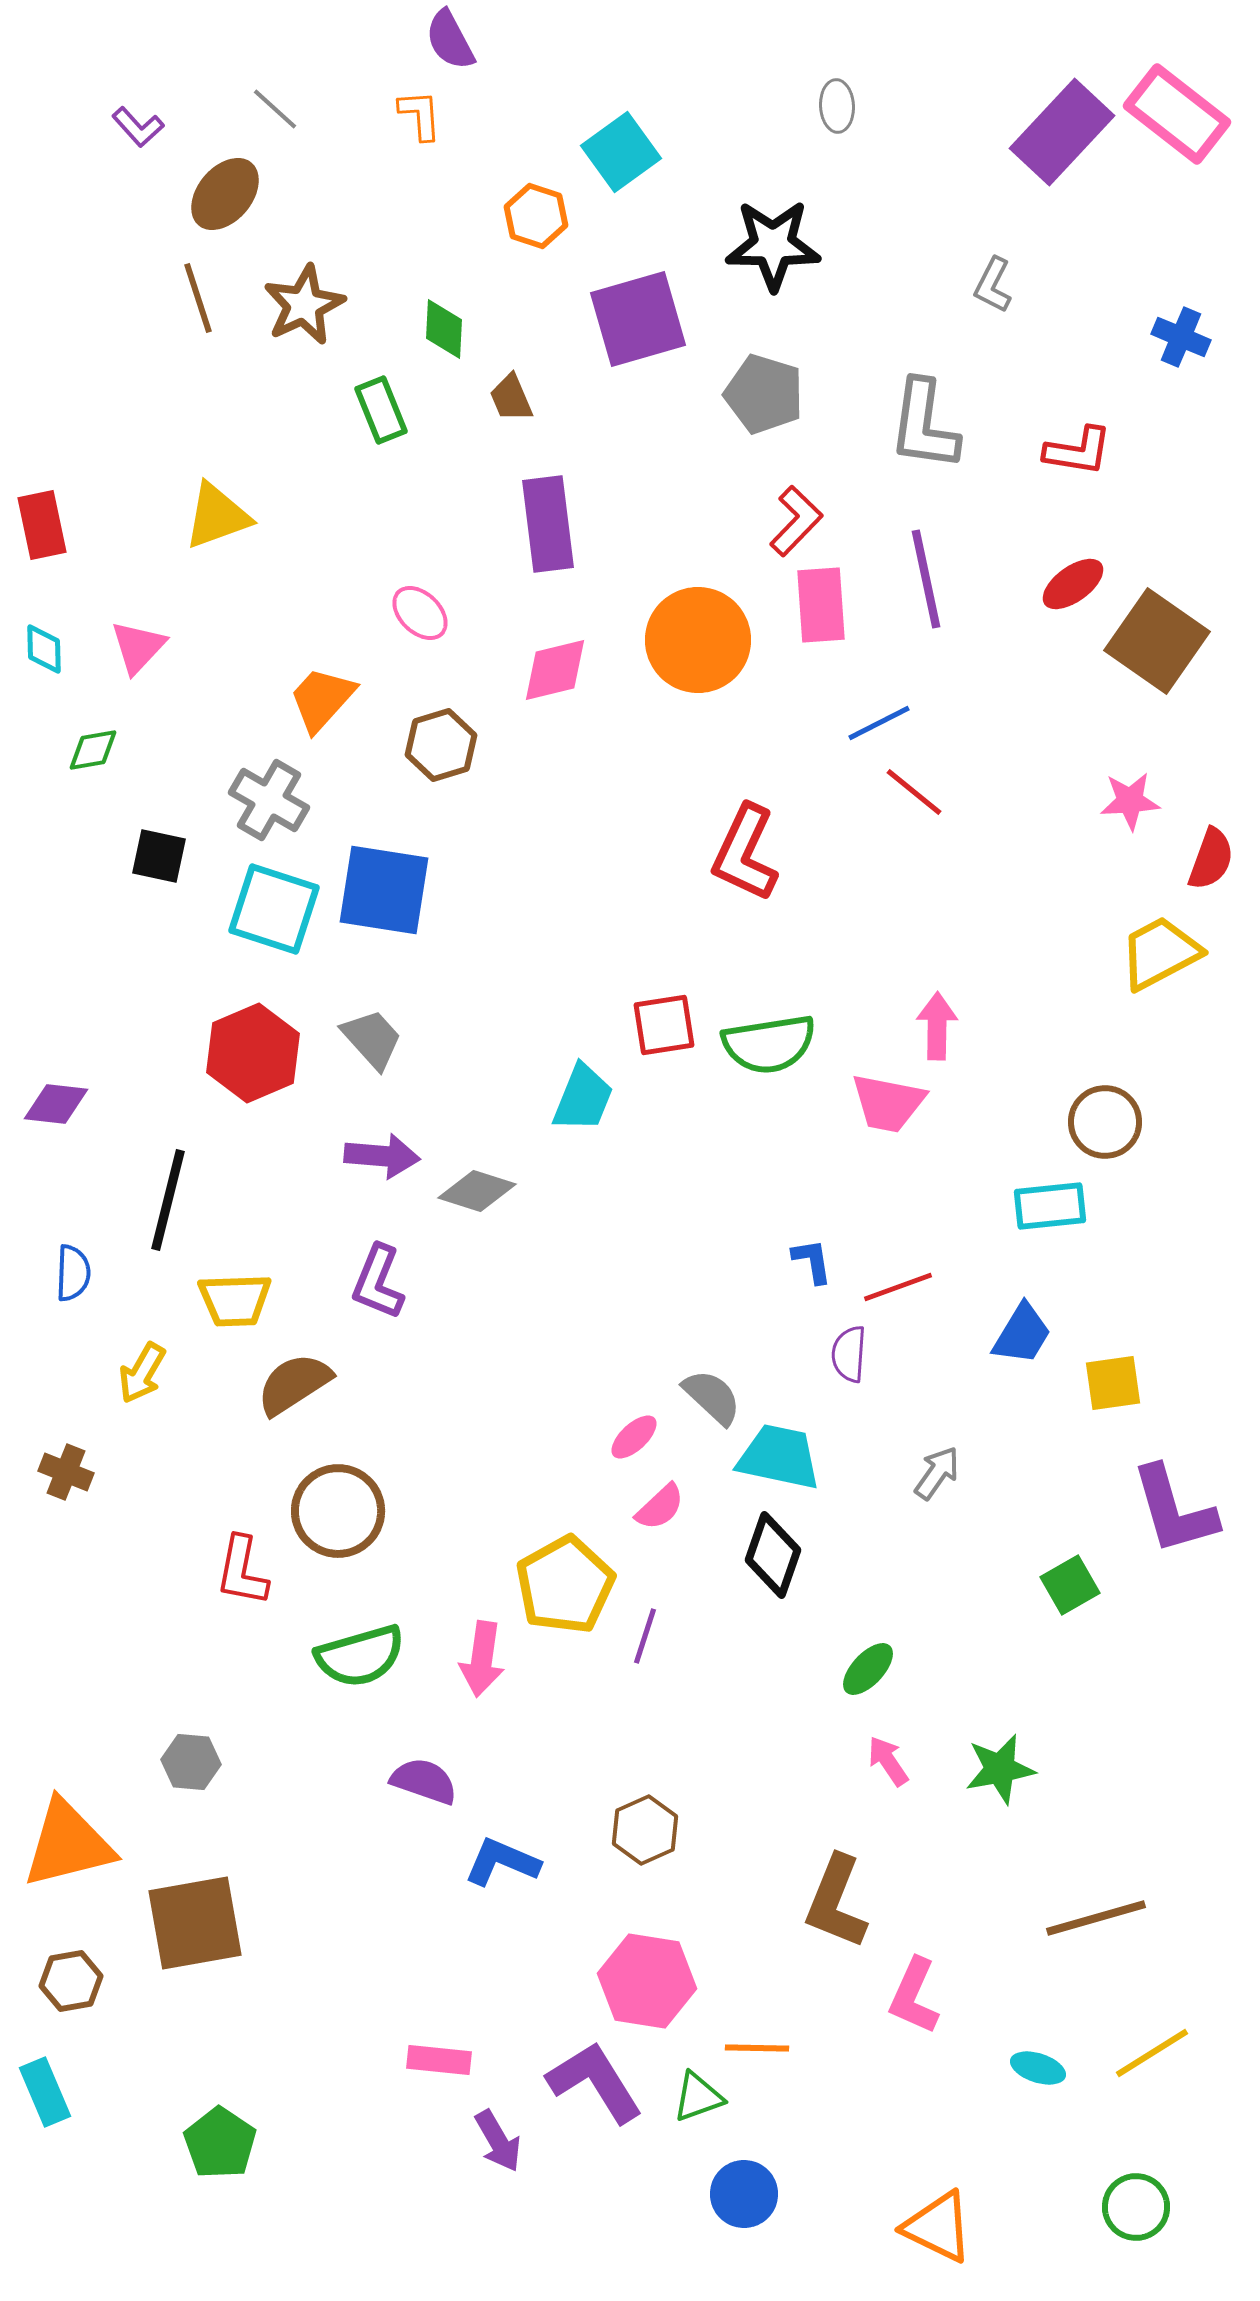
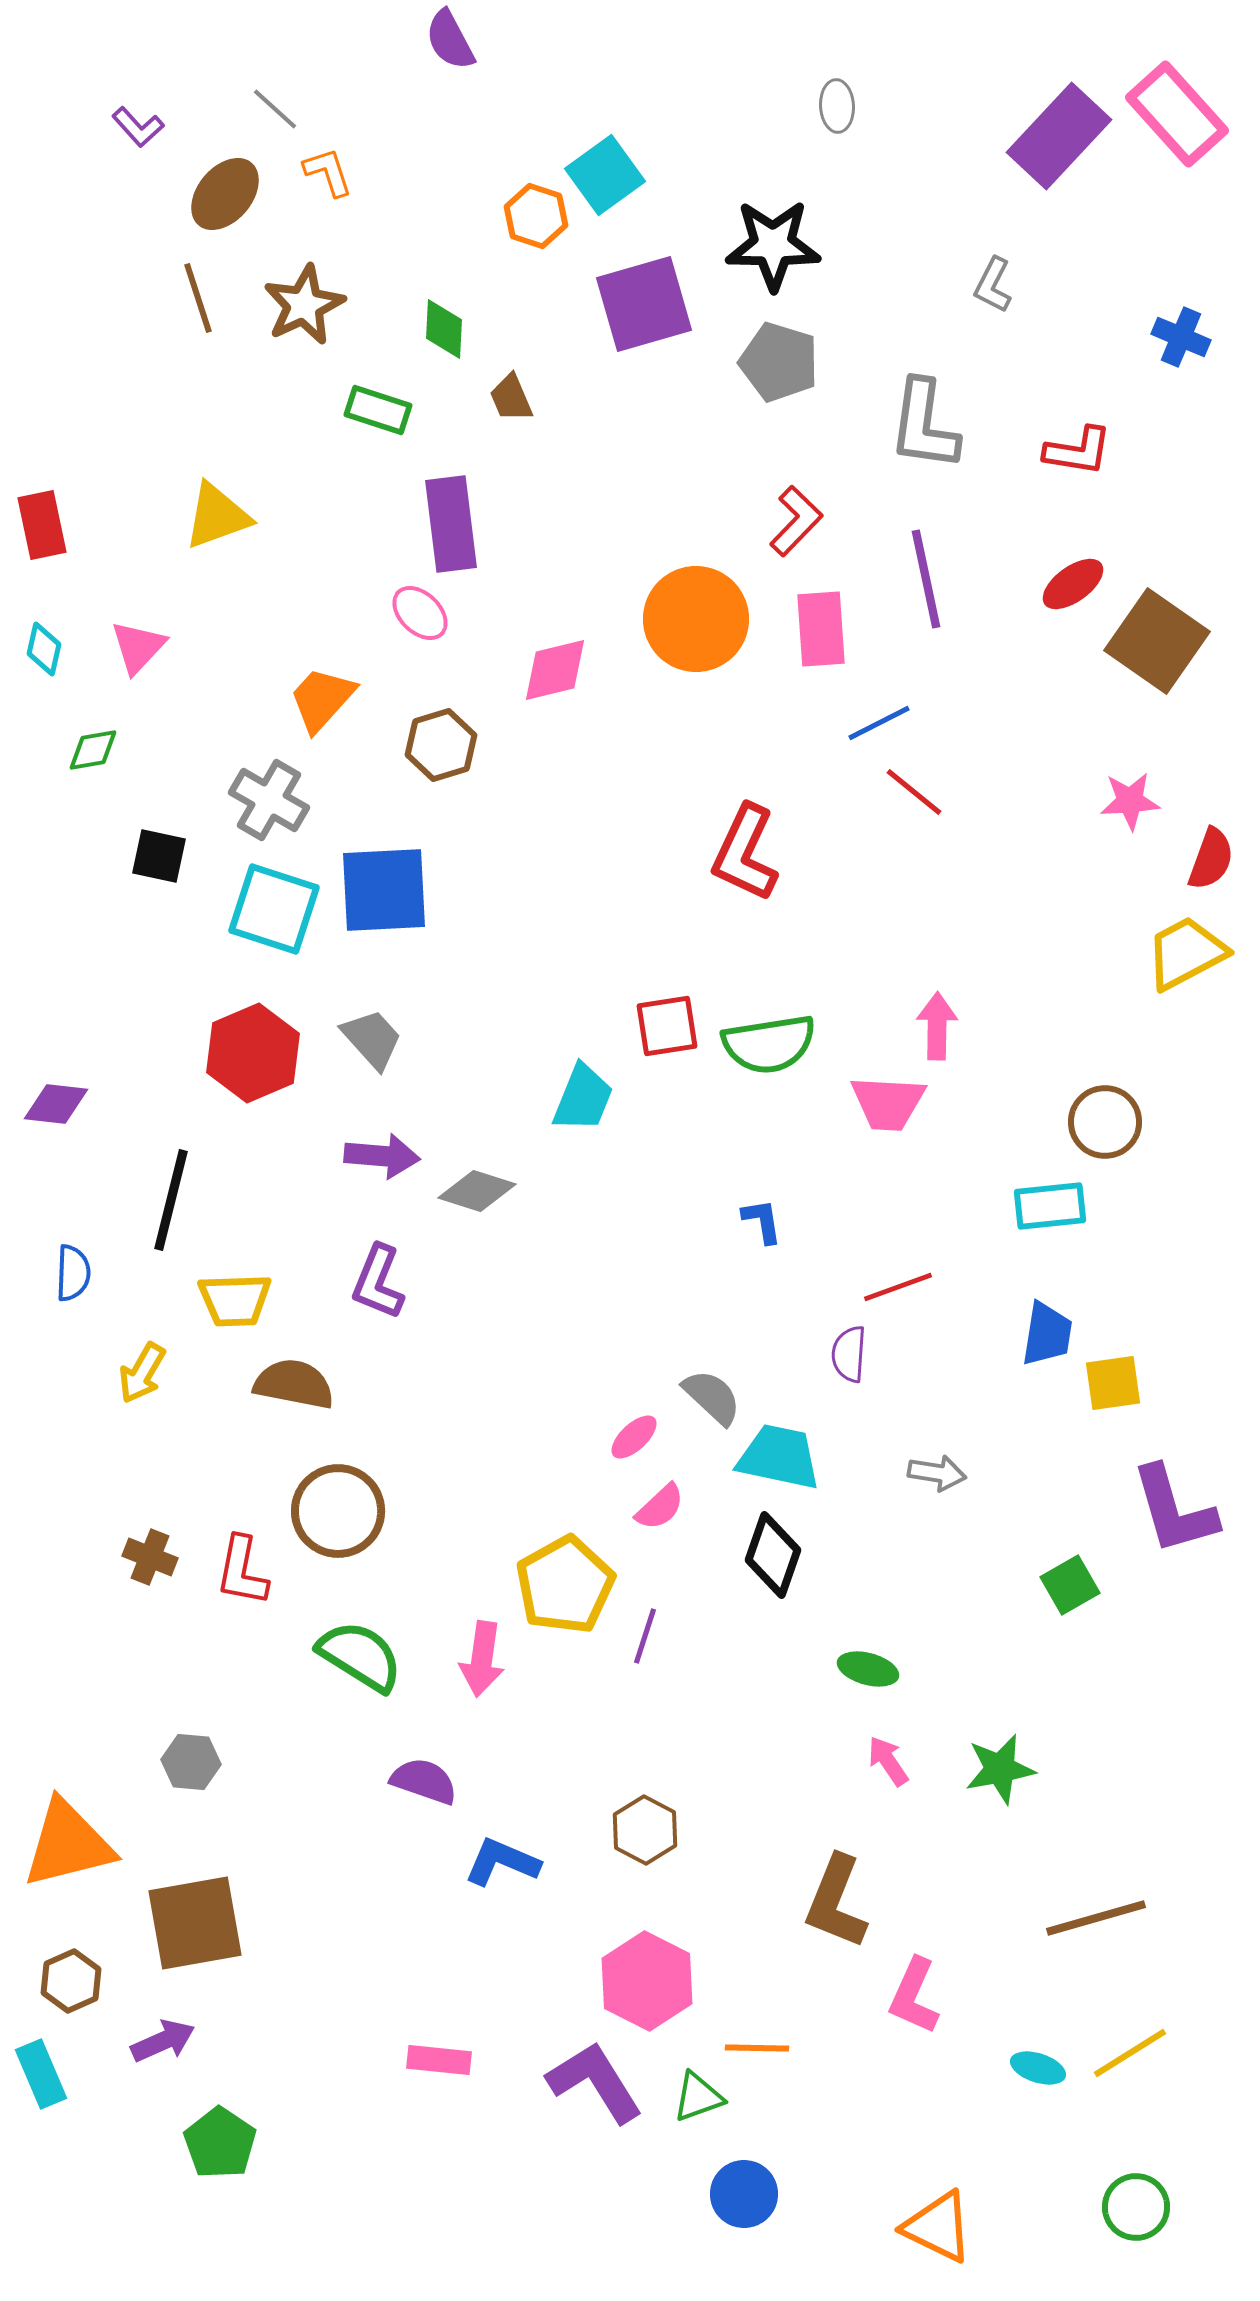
pink rectangle at (1177, 114): rotated 10 degrees clockwise
orange L-shape at (420, 115): moved 92 px left, 57 px down; rotated 14 degrees counterclockwise
purple rectangle at (1062, 132): moved 3 px left, 4 px down
cyan square at (621, 152): moved 16 px left, 23 px down
purple square at (638, 319): moved 6 px right, 15 px up
gray pentagon at (764, 394): moved 15 px right, 32 px up
green rectangle at (381, 410): moved 3 px left; rotated 50 degrees counterclockwise
purple rectangle at (548, 524): moved 97 px left
pink rectangle at (821, 605): moved 24 px down
orange circle at (698, 640): moved 2 px left, 21 px up
cyan diamond at (44, 649): rotated 14 degrees clockwise
blue square at (384, 890): rotated 12 degrees counterclockwise
yellow trapezoid at (1160, 953): moved 26 px right
red square at (664, 1025): moved 3 px right, 1 px down
pink trapezoid at (888, 1103): rotated 8 degrees counterclockwise
black line at (168, 1200): moved 3 px right
blue L-shape at (812, 1261): moved 50 px left, 40 px up
blue trapezoid at (1022, 1334): moved 25 px right; rotated 22 degrees counterclockwise
brown semicircle at (294, 1384): rotated 44 degrees clockwise
brown cross at (66, 1472): moved 84 px right, 85 px down
gray arrow at (937, 1473): rotated 64 degrees clockwise
green semicircle at (360, 1656): rotated 132 degrees counterclockwise
green ellipse at (868, 1669): rotated 62 degrees clockwise
brown hexagon at (645, 1830): rotated 8 degrees counterclockwise
brown hexagon at (71, 1981): rotated 14 degrees counterclockwise
pink hexagon at (647, 1981): rotated 18 degrees clockwise
yellow line at (1152, 2053): moved 22 px left
cyan rectangle at (45, 2092): moved 4 px left, 18 px up
purple arrow at (498, 2141): moved 335 px left, 100 px up; rotated 84 degrees counterclockwise
